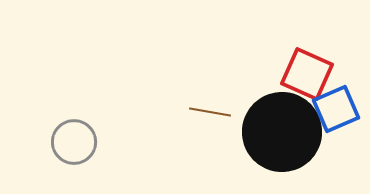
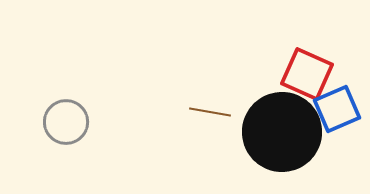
blue square: moved 1 px right
gray circle: moved 8 px left, 20 px up
